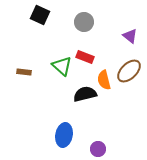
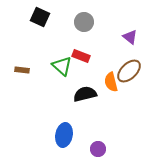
black square: moved 2 px down
purple triangle: moved 1 px down
red rectangle: moved 4 px left, 1 px up
brown rectangle: moved 2 px left, 2 px up
orange semicircle: moved 7 px right, 2 px down
